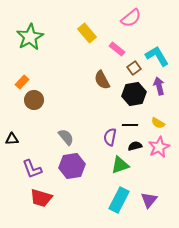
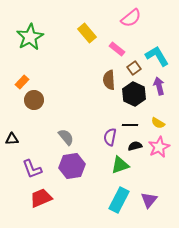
brown semicircle: moved 7 px right; rotated 24 degrees clockwise
black hexagon: rotated 25 degrees counterclockwise
red trapezoid: rotated 140 degrees clockwise
